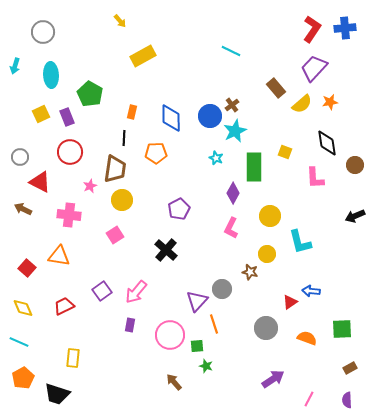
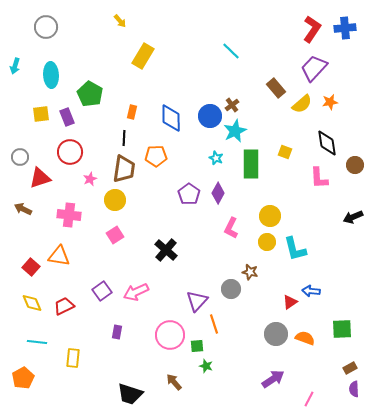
gray circle at (43, 32): moved 3 px right, 5 px up
cyan line at (231, 51): rotated 18 degrees clockwise
yellow rectangle at (143, 56): rotated 30 degrees counterclockwise
yellow square at (41, 114): rotated 18 degrees clockwise
orange pentagon at (156, 153): moved 3 px down
green rectangle at (254, 167): moved 3 px left, 3 px up
brown trapezoid at (115, 169): moved 9 px right
pink L-shape at (315, 178): moved 4 px right
red triangle at (40, 182): moved 4 px up; rotated 45 degrees counterclockwise
pink star at (90, 186): moved 7 px up
purple diamond at (233, 193): moved 15 px left
yellow circle at (122, 200): moved 7 px left
purple pentagon at (179, 209): moved 10 px right, 15 px up; rotated 10 degrees counterclockwise
black arrow at (355, 216): moved 2 px left, 1 px down
cyan L-shape at (300, 242): moved 5 px left, 7 px down
yellow circle at (267, 254): moved 12 px up
red square at (27, 268): moved 4 px right, 1 px up
gray circle at (222, 289): moved 9 px right
pink arrow at (136, 292): rotated 25 degrees clockwise
yellow diamond at (23, 308): moved 9 px right, 5 px up
purple rectangle at (130, 325): moved 13 px left, 7 px down
gray circle at (266, 328): moved 10 px right, 6 px down
orange semicircle at (307, 338): moved 2 px left
cyan line at (19, 342): moved 18 px right; rotated 18 degrees counterclockwise
black trapezoid at (57, 394): moved 73 px right
purple semicircle at (347, 400): moved 7 px right, 11 px up
